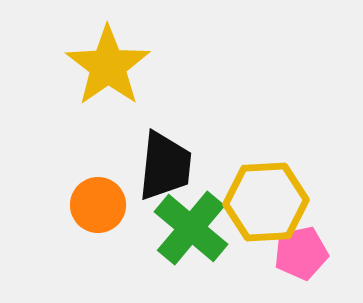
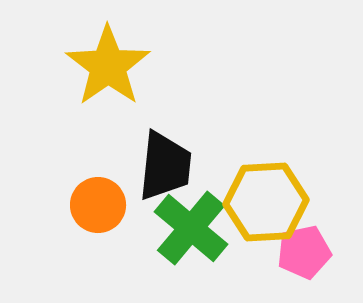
pink pentagon: moved 3 px right, 1 px up
